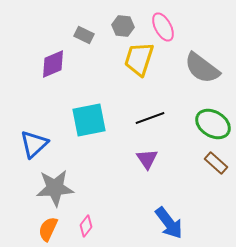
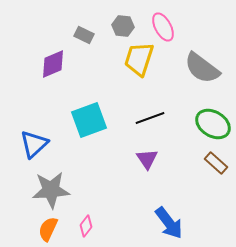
cyan square: rotated 9 degrees counterclockwise
gray star: moved 4 px left, 2 px down
